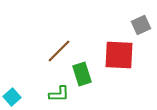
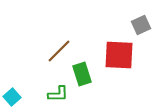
green L-shape: moved 1 px left
